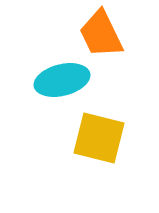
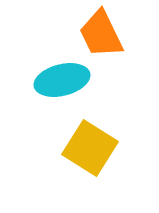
yellow square: moved 9 px left, 10 px down; rotated 18 degrees clockwise
